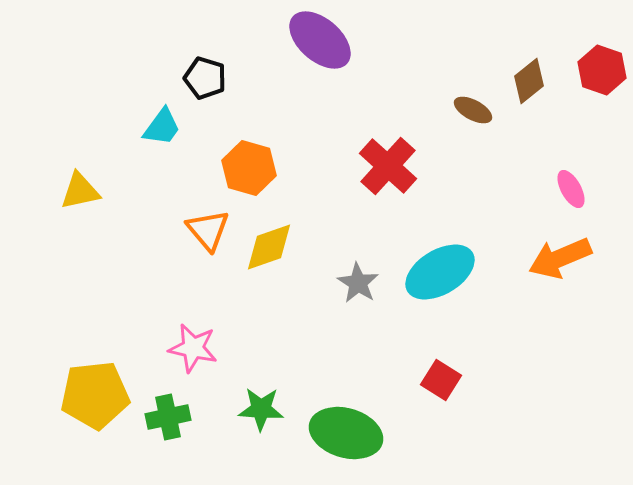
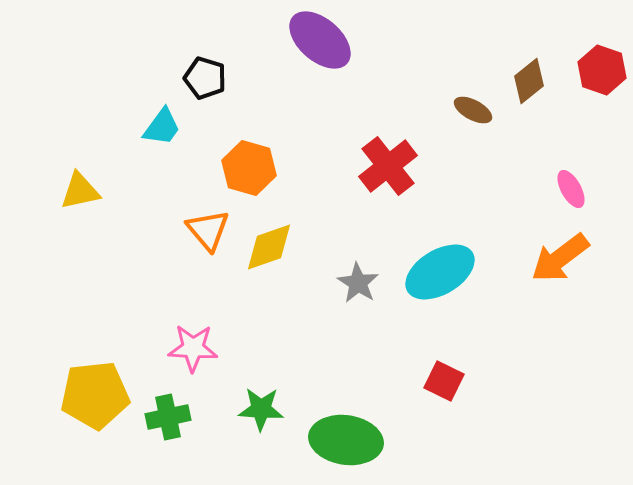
red cross: rotated 10 degrees clockwise
orange arrow: rotated 14 degrees counterclockwise
pink star: rotated 9 degrees counterclockwise
red square: moved 3 px right, 1 px down; rotated 6 degrees counterclockwise
green ellipse: moved 7 px down; rotated 8 degrees counterclockwise
